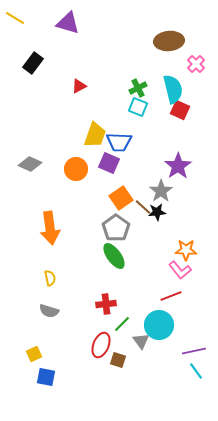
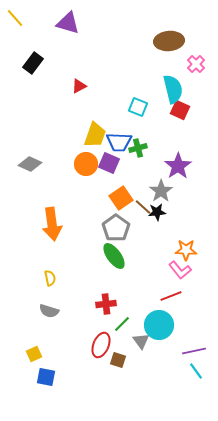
yellow line: rotated 18 degrees clockwise
green cross: moved 60 px down; rotated 12 degrees clockwise
orange circle: moved 10 px right, 5 px up
orange arrow: moved 2 px right, 4 px up
